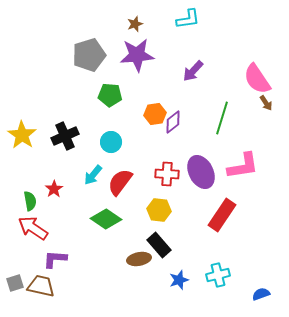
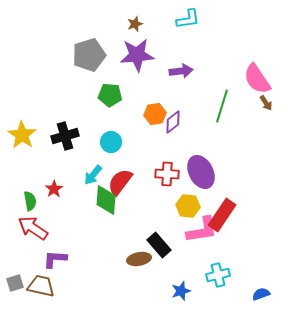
purple arrow: moved 12 px left; rotated 140 degrees counterclockwise
green line: moved 12 px up
black cross: rotated 8 degrees clockwise
pink L-shape: moved 41 px left, 64 px down
yellow hexagon: moved 29 px right, 4 px up
green diamond: moved 19 px up; rotated 60 degrees clockwise
blue star: moved 2 px right, 11 px down
